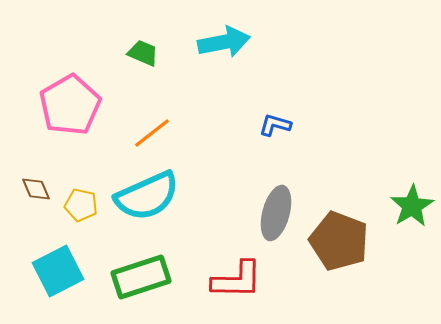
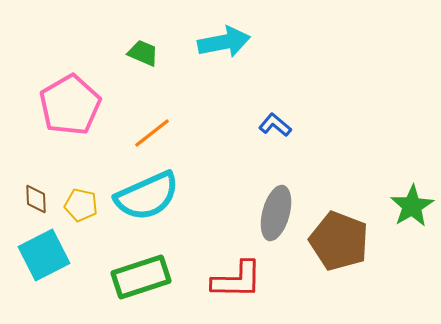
blue L-shape: rotated 24 degrees clockwise
brown diamond: moved 10 px down; rotated 20 degrees clockwise
cyan square: moved 14 px left, 16 px up
